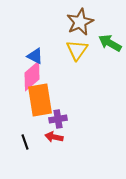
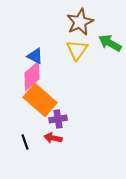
orange rectangle: rotated 40 degrees counterclockwise
red arrow: moved 1 px left, 1 px down
